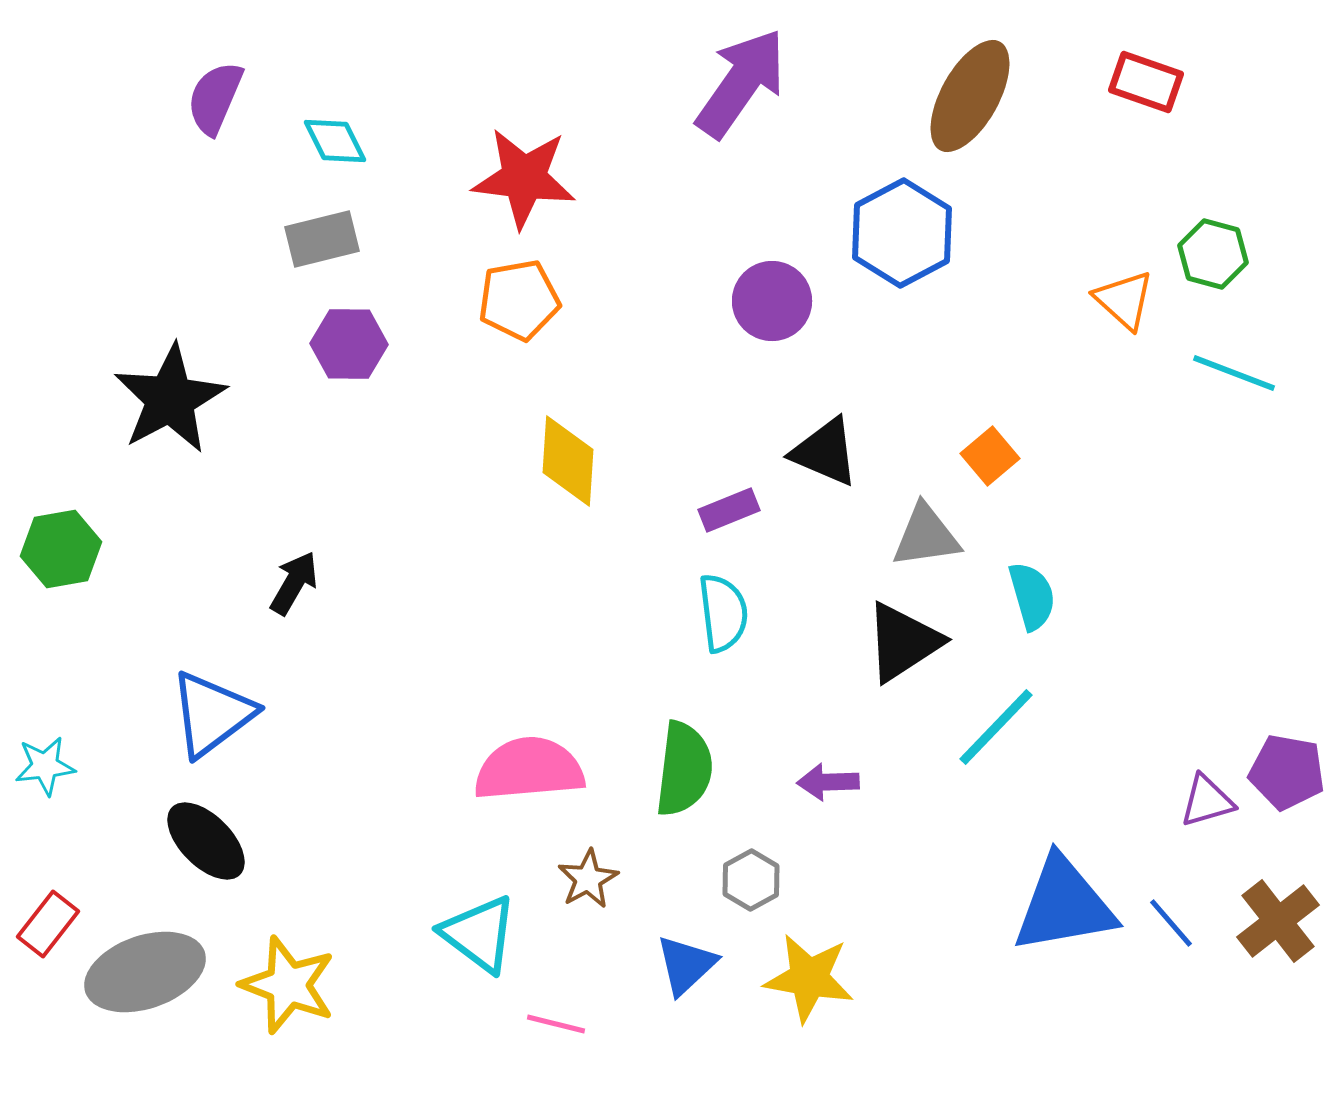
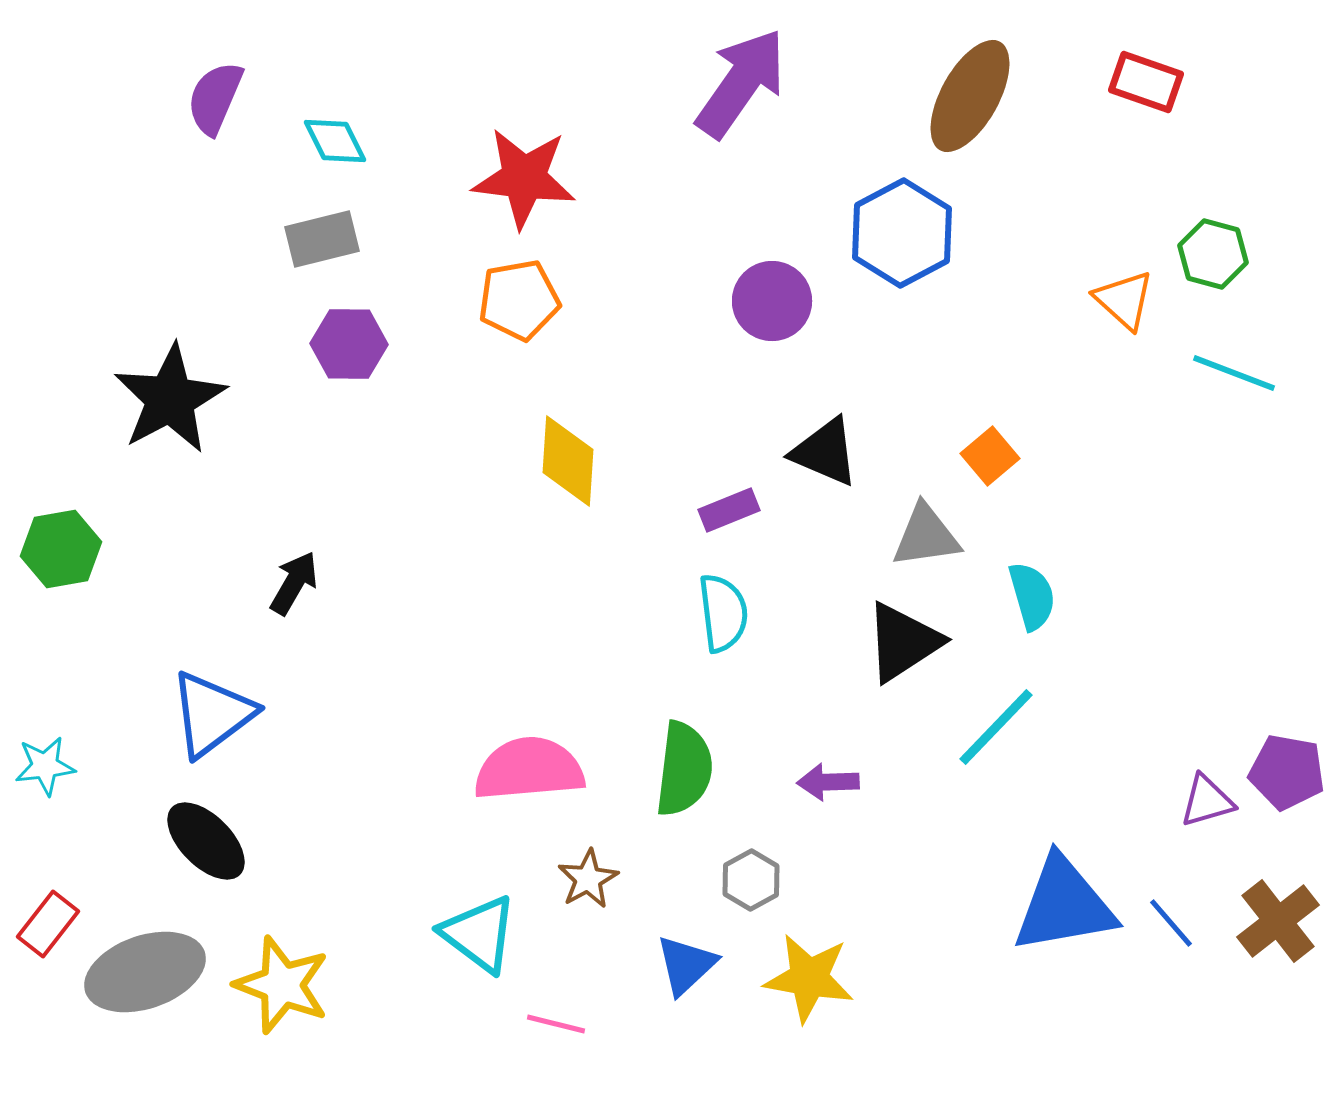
yellow star at (288, 985): moved 6 px left
